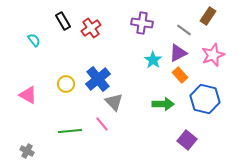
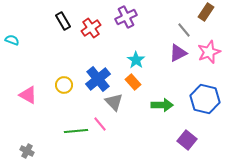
brown rectangle: moved 2 px left, 4 px up
purple cross: moved 16 px left, 6 px up; rotated 35 degrees counterclockwise
gray line: rotated 14 degrees clockwise
cyan semicircle: moved 22 px left; rotated 32 degrees counterclockwise
pink star: moved 4 px left, 3 px up
cyan star: moved 17 px left
orange rectangle: moved 47 px left, 7 px down
yellow circle: moved 2 px left, 1 px down
green arrow: moved 1 px left, 1 px down
pink line: moved 2 px left
green line: moved 6 px right
